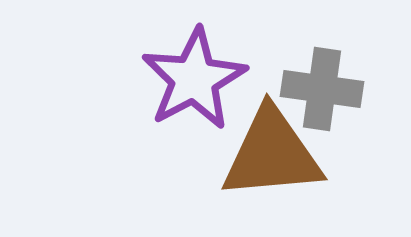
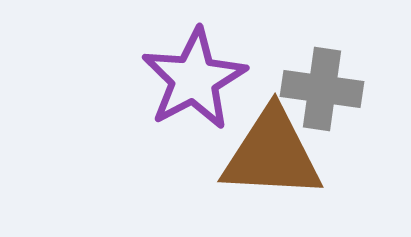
brown triangle: rotated 8 degrees clockwise
